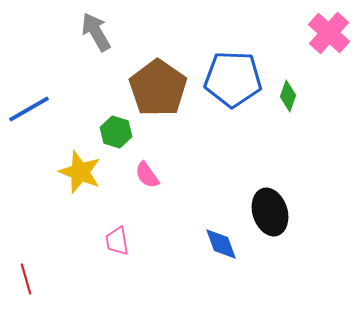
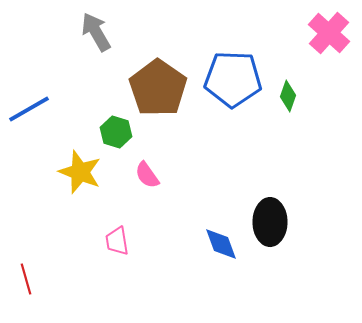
black ellipse: moved 10 px down; rotated 18 degrees clockwise
